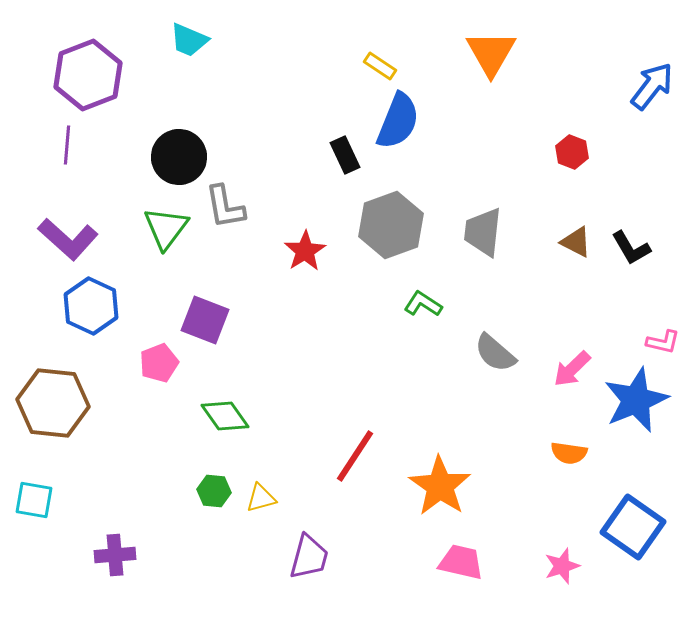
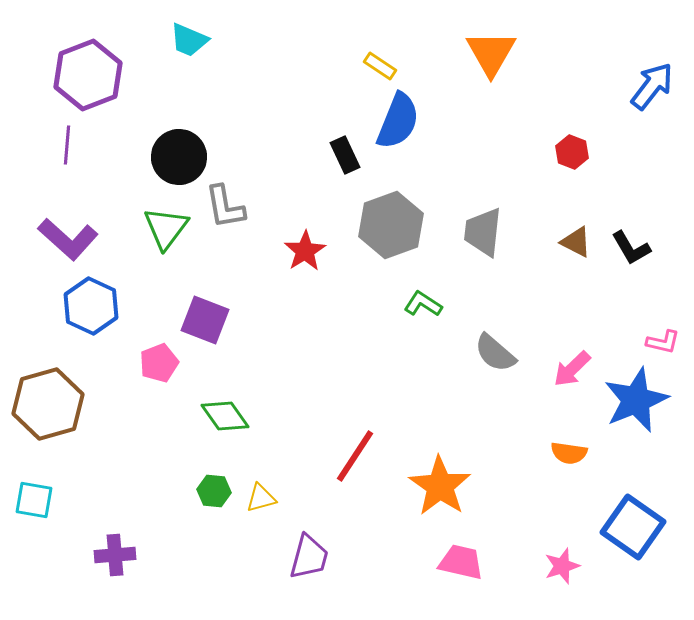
brown hexagon: moved 5 px left, 1 px down; rotated 22 degrees counterclockwise
